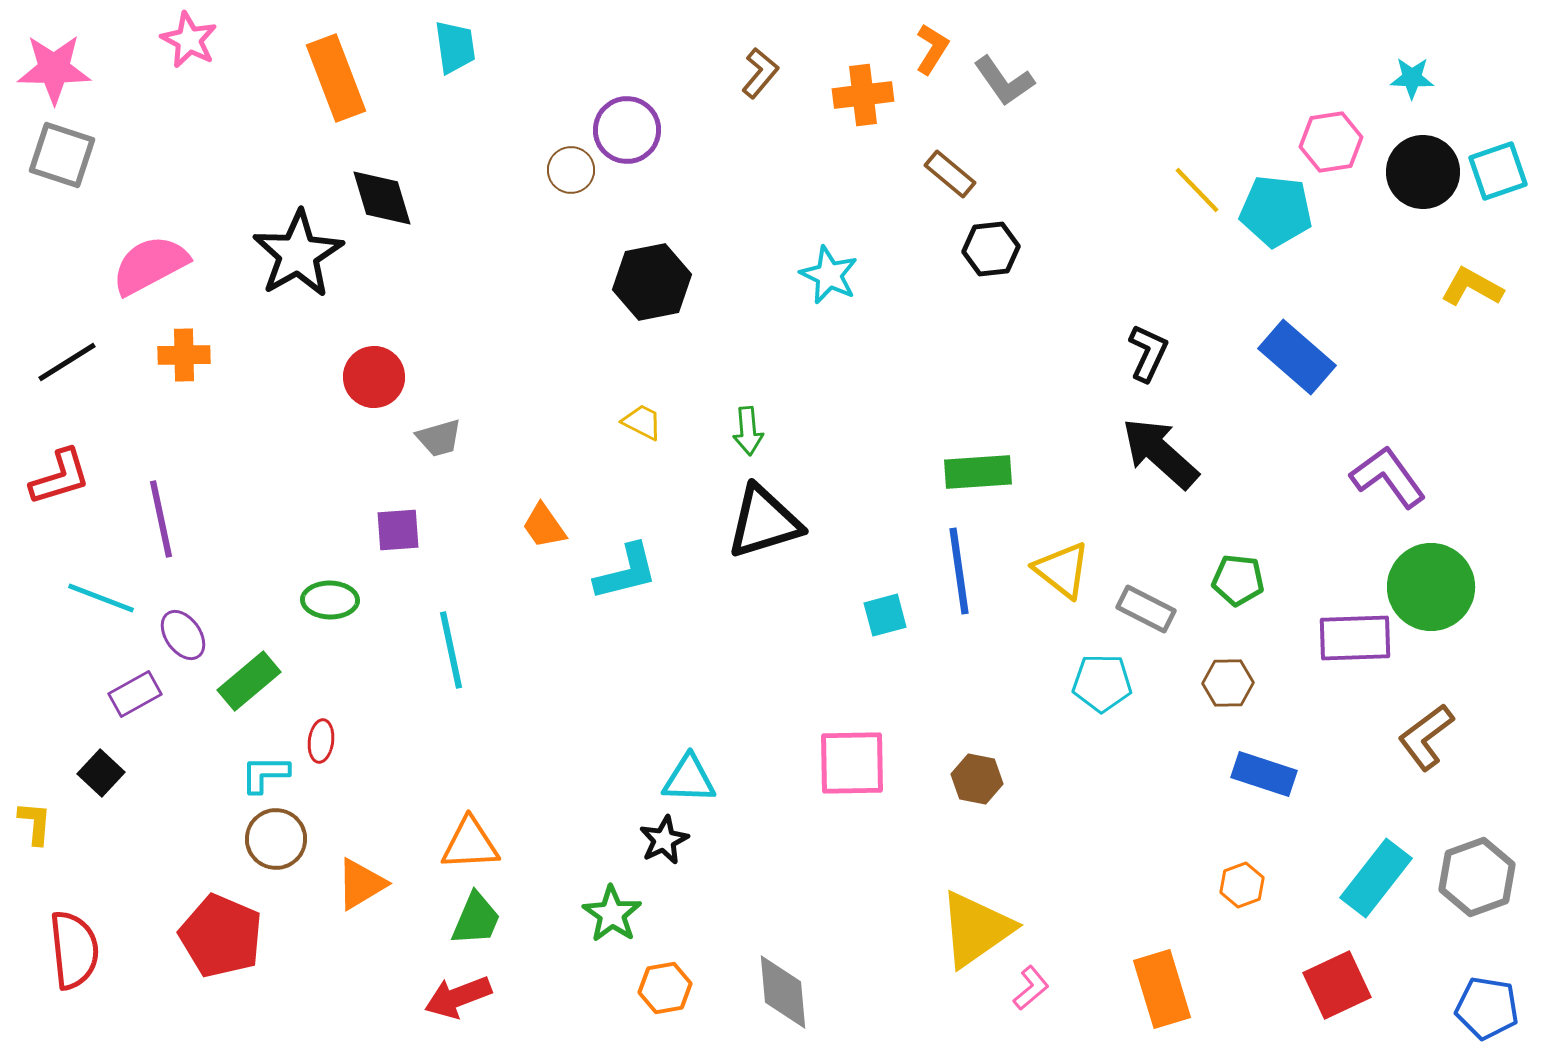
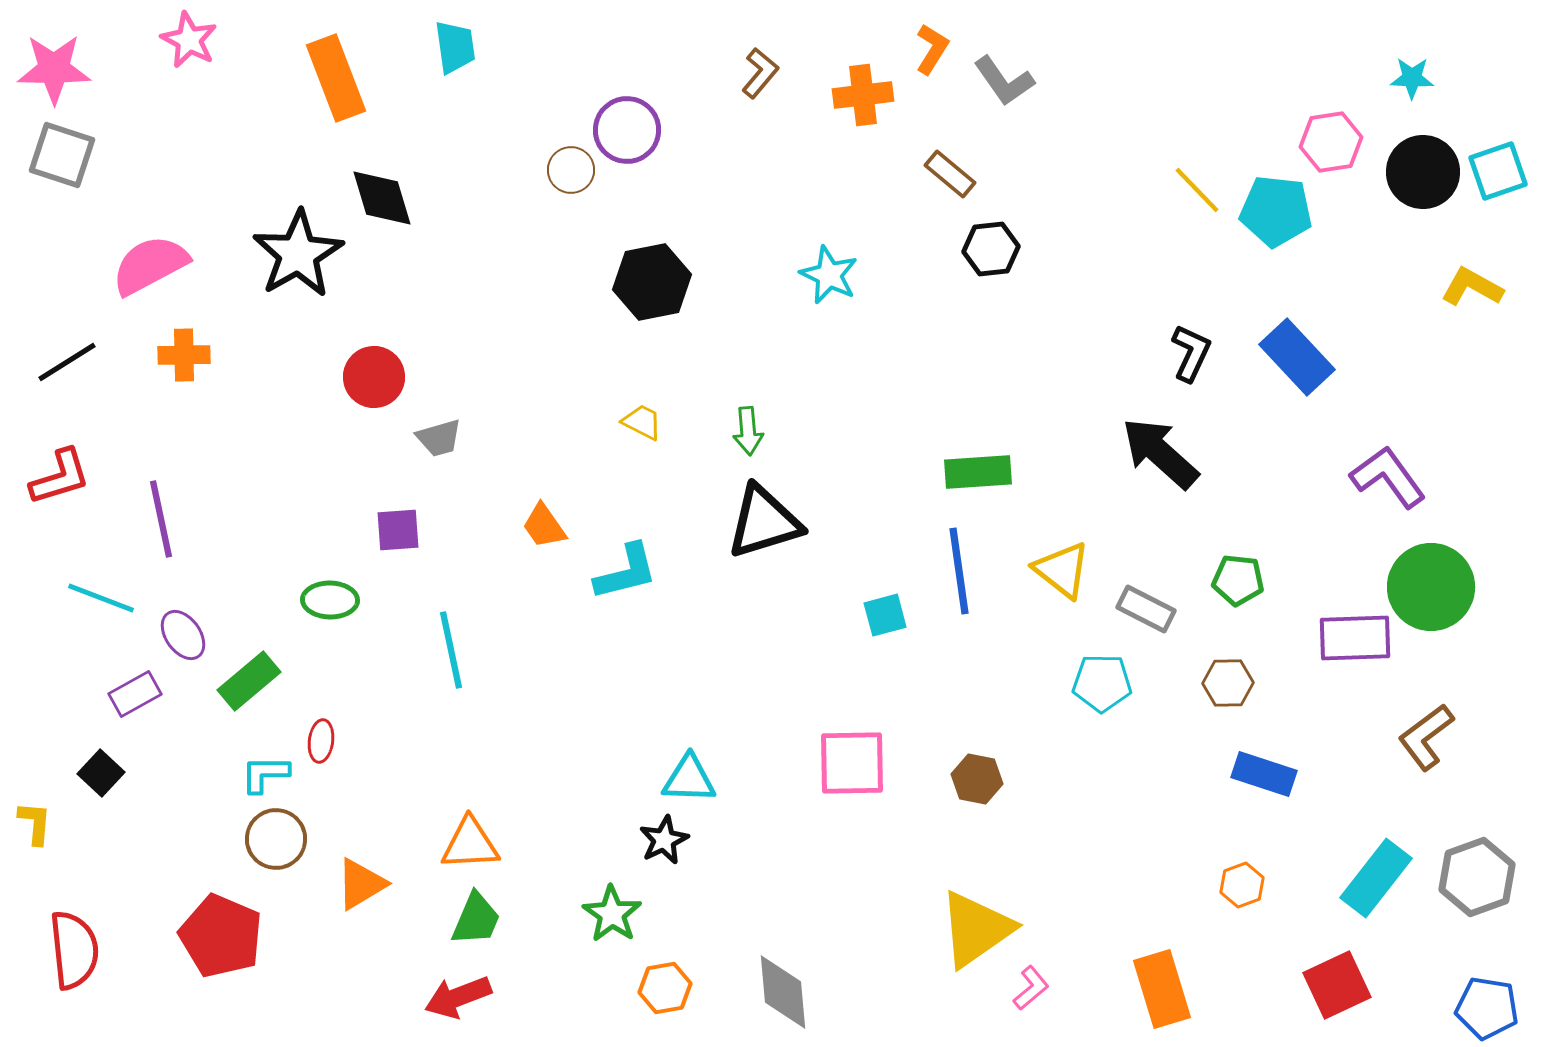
black L-shape at (1148, 353): moved 43 px right
blue rectangle at (1297, 357): rotated 6 degrees clockwise
